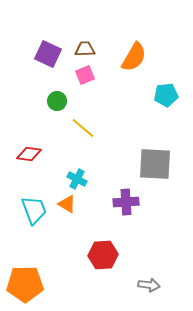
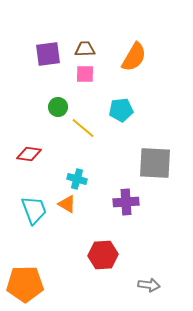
purple square: rotated 32 degrees counterclockwise
pink square: moved 1 px up; rotated 24 degrees clockwise
cyan pentagon: moved 45 px left, 15 px down
green circle: moved 1 px right, 6 px down
gray square: moved 1 px up
cyan cross: rotated 12 degrees counterclockwise
